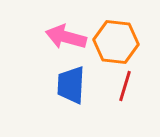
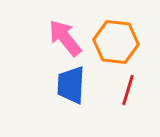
pink arrow: moved 1 px left, 1 px down; rotated 36 degrees clockwise
red line: moved 3 px right, 4 px down
